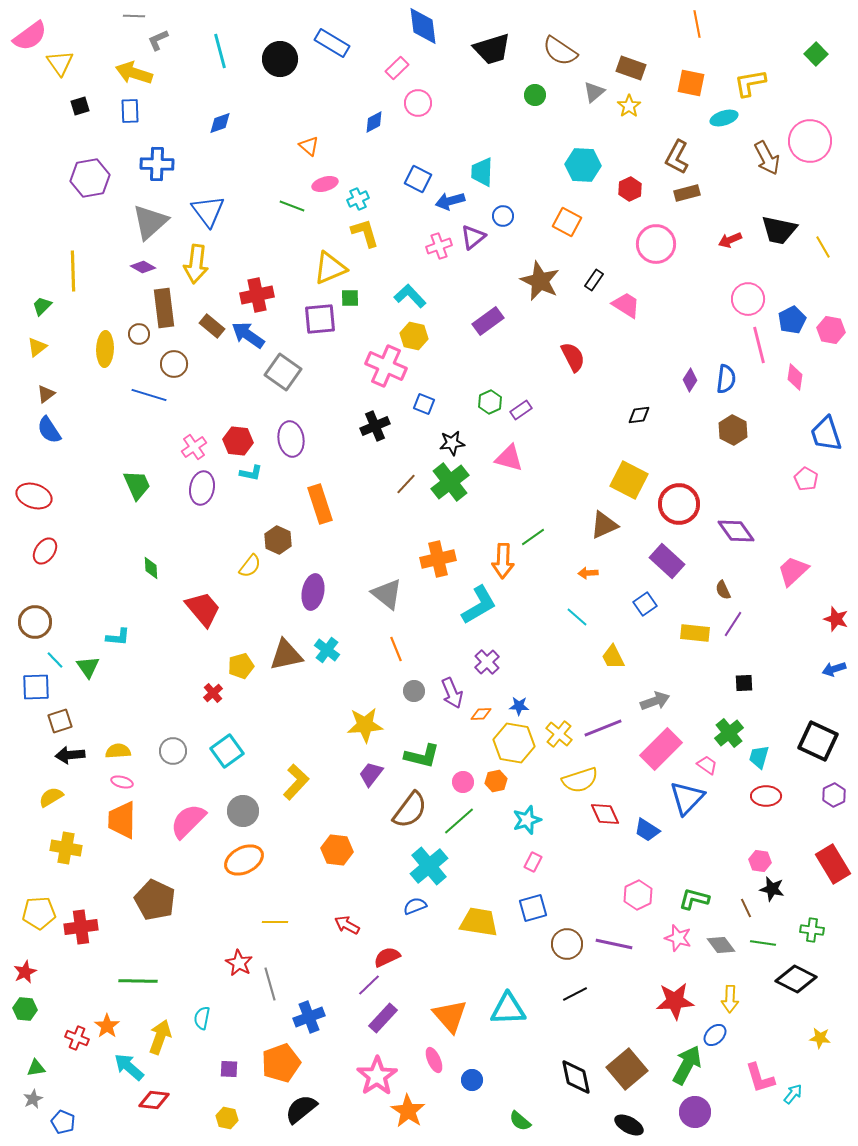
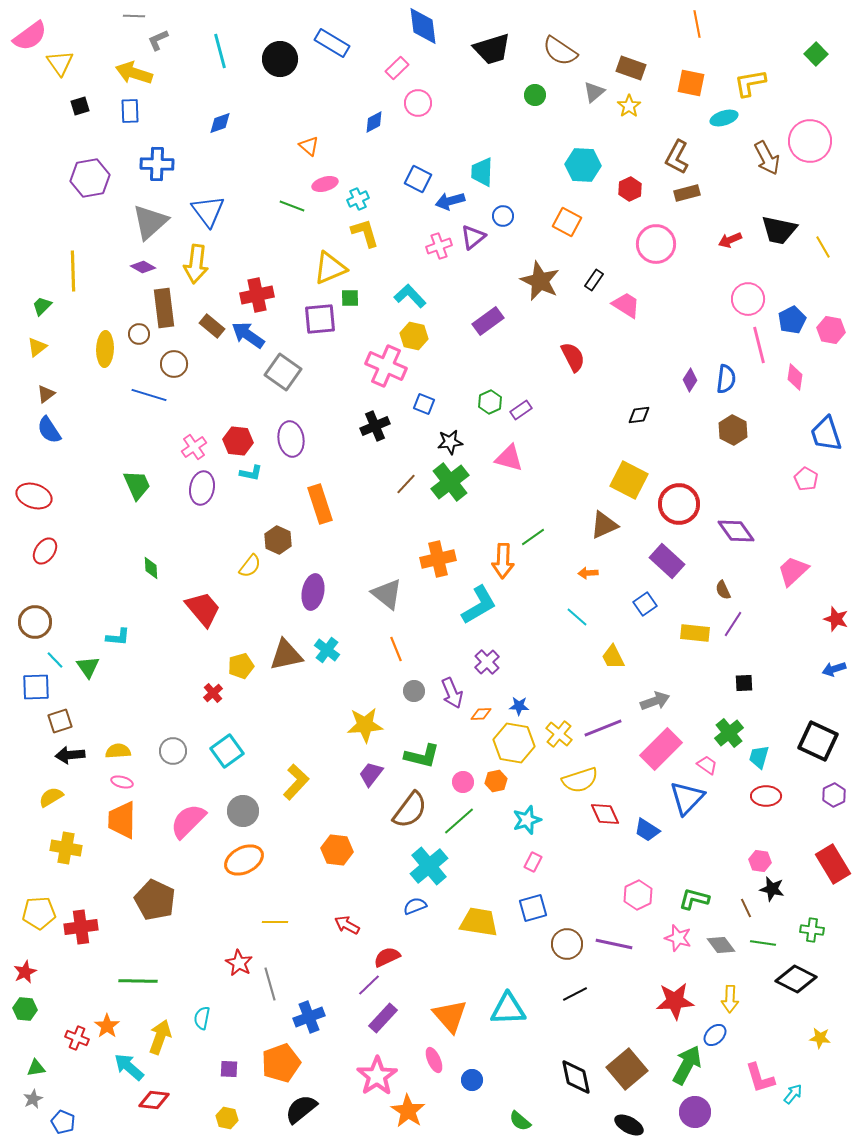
black star at (452, 443): moved 2 px left, 1 px up
